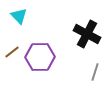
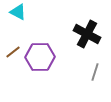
cyan triangle: moved 1 px left, 4 px up; rotated 18 degrees counterclockwise
brown line: moved 1 px right
